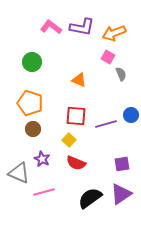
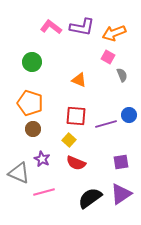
gray semicircle: moved 1 px right, 1 px down
blue circle: moved 2 px left
purple square: moved 1 px left, 2 px up
